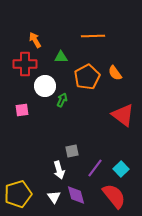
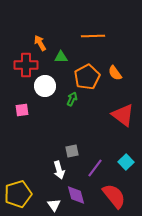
orange arrow: moved 5 px right, 3 px down
red cross: moved 1 px right, 1 px down
green arrow: moved 10 px right, 1 px up
cyan square: moved 5 px right, 7 px up
white triangle: moved 8 px down
